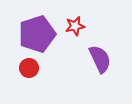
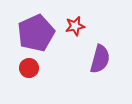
purple pentagon: moved 1 px left, 1 px up; rotated 6 degrees counterclockwise
purple semicircle: rotated 40 degrees clockwise
